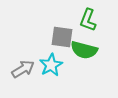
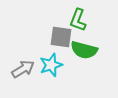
green L-shape: moved 10 px left
gray square: moved 1 px left
cyan star: rotated 10 degrees clockwise
